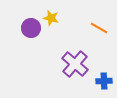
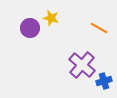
purple circle: moved 1 px left
purple cross: moved 7 px right, 1 px down
blue cross: rotated 14 degrees counterclockwise
